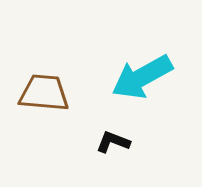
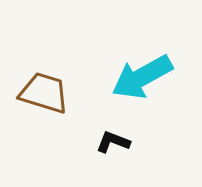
brown trapezoid: rotated 12 degrees clockwise
